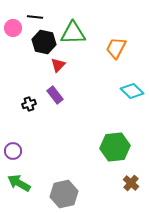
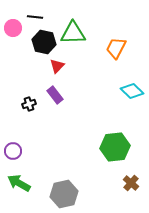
red triangle: moved 1 px left, 1 px down
